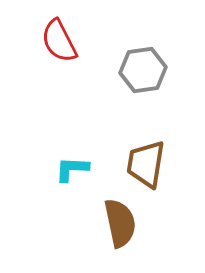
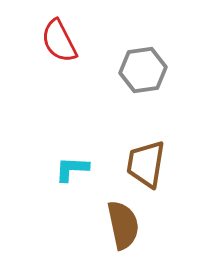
brown semicircle: moved 3 px right, 2 px down
